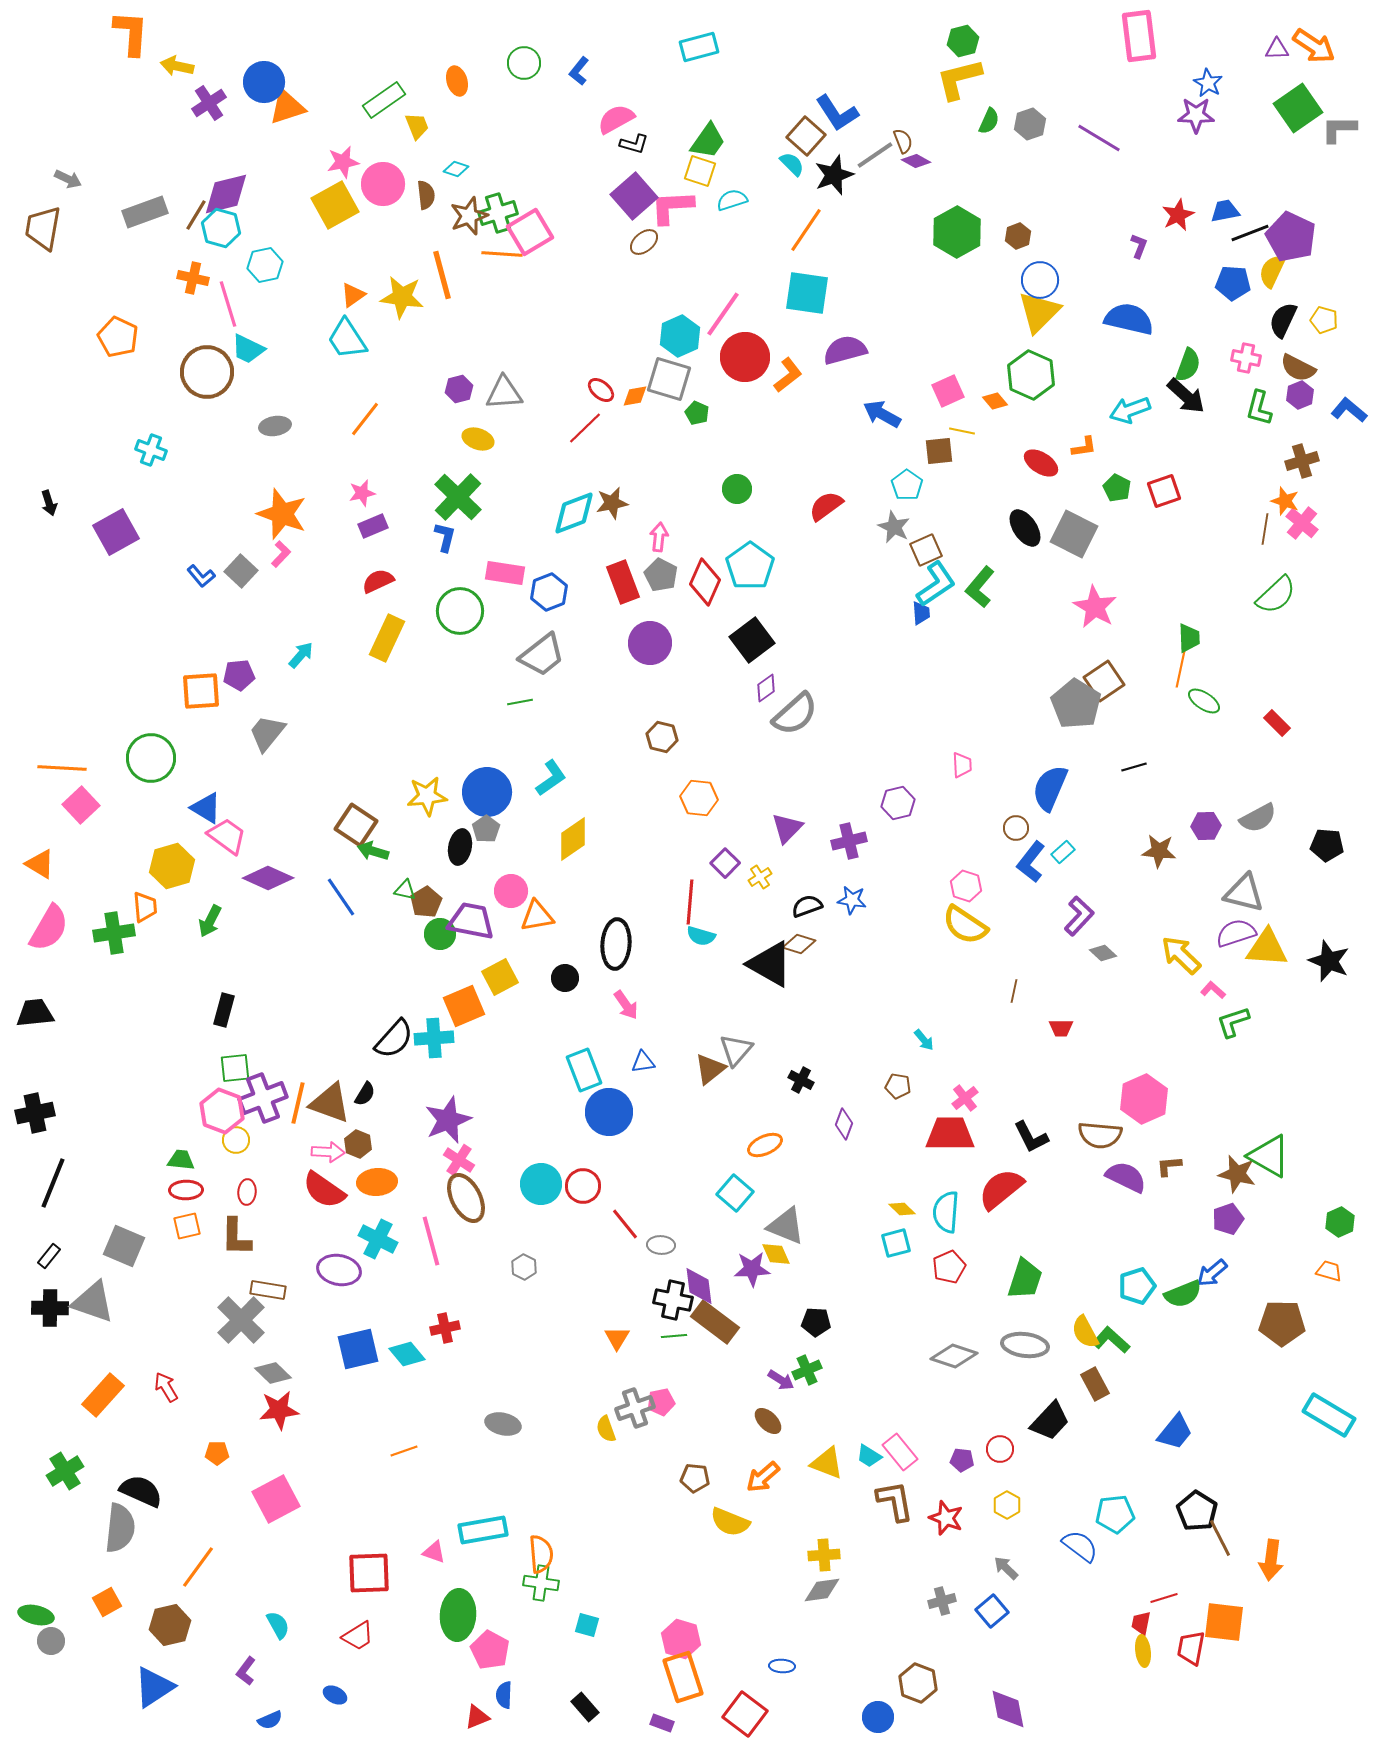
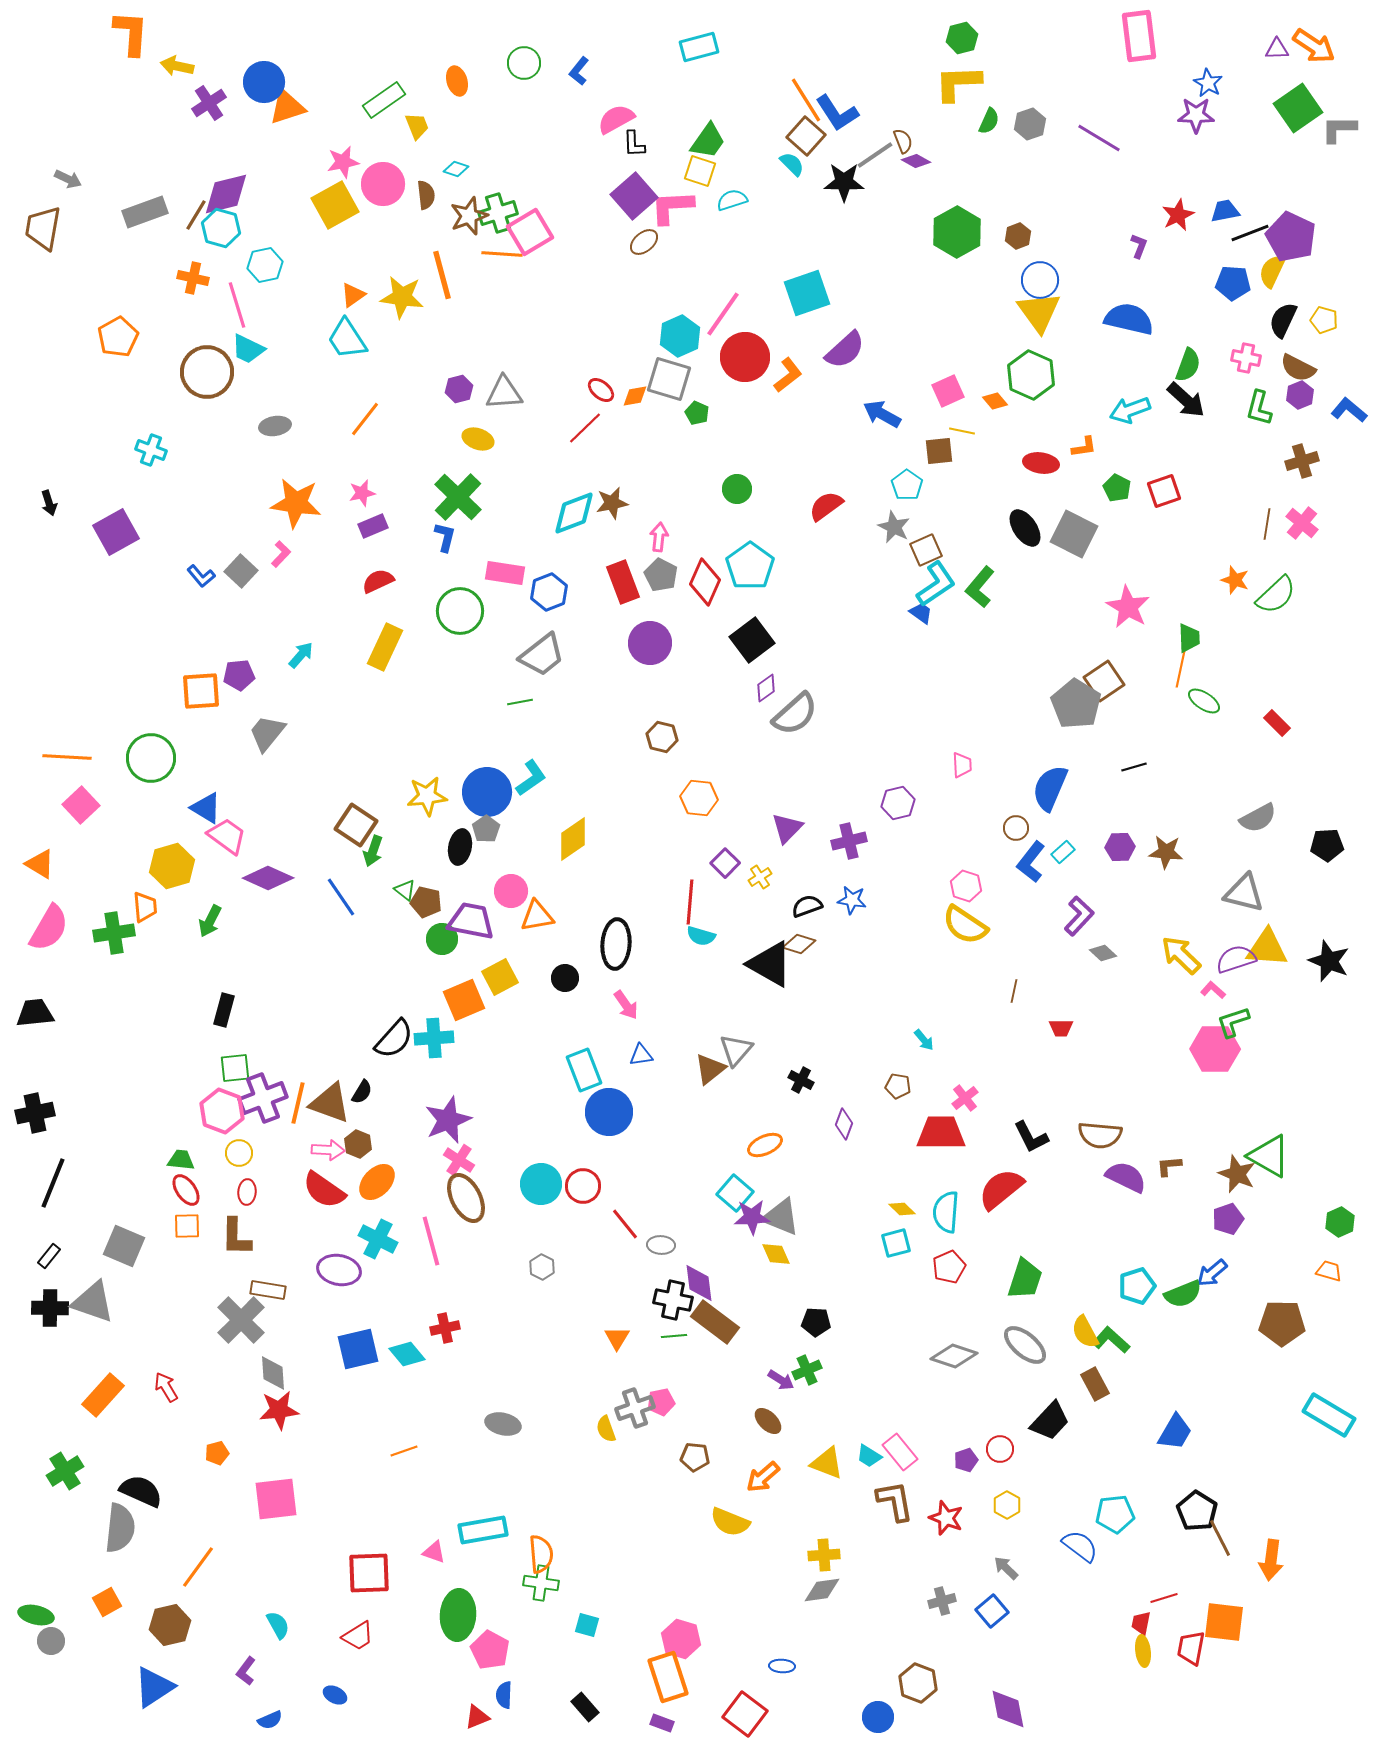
green hexagon at (963, 41): moved 1 px left, 3 px up
yellow L-shape at (959, 79): moved 1 px left, 4 px down; rotated 12 degrees clockwise
black L-shape at (634, 144): rotated 72 degrees clockwise
black star at (834, 175): moved 10 px right, 7 px down; rotated 21 degrees clockwise
orange line at (806, 230): moved 130 px up; rotated 66 degrees counterclockwise
cyan square at (807, 293): rotated 27 degrees counterclockwise
pink line at (228, 304): moved 9 px right, 1 px down
yellow triangle at (1039, 312): rotated 21 degrees counterclockwise
orange pentagon at (118, 337): rotated 18 degrees clockwise
purple semicircle at (845, 350): rotated 153 degrees clockwise
black arrow at (1186, 396): moved 4 px down
red ellipse at (1041, 463): rotated 24 degrees counterclockwise
orange star at (1285, 501): moved 50 px left, 79 px down
orange star at (282, 514): moved 14 px right, 11 px up; rotated 12 degrees counterclockwise
brown line at (1265, 529): moved 2 px right, 5 px up
pink star at (1095, 607): moved 33 px right
blue trapezoid at (921, 613): rotated 50 degrees counterclockwise
yellow rectangle at (387, 638): moved 2 px left, 9 px down
orange line at (62, 768): moved 5 px right, 11 px up
cyan L-shape at (551, 778): moved 20 px left
purple hexagon at (1206, 826): moved 86 px left, 21 px down
black pentagon at (1327, 845): rotated 8 degrees counterclockwise
green arrow at (373, 851): rotated 88 degrees counterclockwise
brown star at (1159, 851): moved 7 px right, 1 px down
green triangle at (405, 890): rotated 25 degrees clockwise
brown pentagon at (426, 902): rotated 28 degrees counterclockwise
purple semicircle at (1236, 933): moved 26 px down
green circle at (440, 934): moved 2 px right, 5 px down
orange square at (464, 1006): moved 6 px up
blue triangle at (643, 1062): moved 2 px left, 7 px up
black semicircle at (365, 1094): moved 3 px left, 2 px up
pink hexagon at (1144, 1099): moved 71 px right, 50 px up; rotated 24 degrees clockwise
red trapezoid at (950, 1134): moved 9 px left, 1 px up
yellow circle at (236, 1140): moved 3 px right, 13 px down
pink arrow at (328, 1152): moved 2 px up
brown star at (1237, 1174): rotated 9 degrees clockwise
orange ellipse at (377, 1182): rotated 42 degrees counterclockwise
red ellipse at (186, 1190): rotated 56 degrees clockwise
orange square at (187, 1226): rotated 12 degrees clockwise
gray triangle at (786, 1226): moved 5 px left, 9 px up
gray hexagon at (524, 1267): moved 18 px right
purple star at (752, 1269): moved 52 px up
purple diamond at (699, 1286): moved 3 px up
gray ellipse at (1025, 1345): rotated 33 degrees clockwise
gray diamond at (273, 1373): rotated 42 degrees clockwise
blue trapezoid at (1175, 1432): rotated 9 degrees counterclockwise
orange pentagon at (217, 1453): rotated 15 degrees counterclockwise
purple pentagon at (962, 1460): moved 4 px right; rotated 25 degrees counterclockwise
brown pentagon at (695, 1478): moved 21 px up
pink square at (276, 1499): rotated 21 degrees clockwise
orange rectangle at (683, 1677): moved 15 px left
